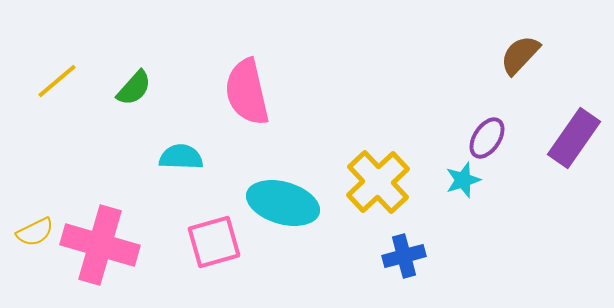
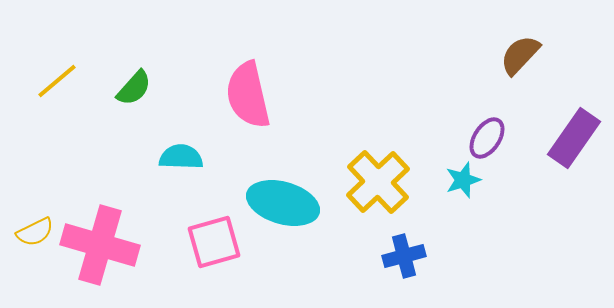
pink semicircle: moved 1 px right, 3 px down
